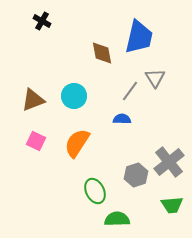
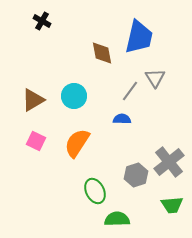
brown triangle: rotated 10 degrees counterclockwise
